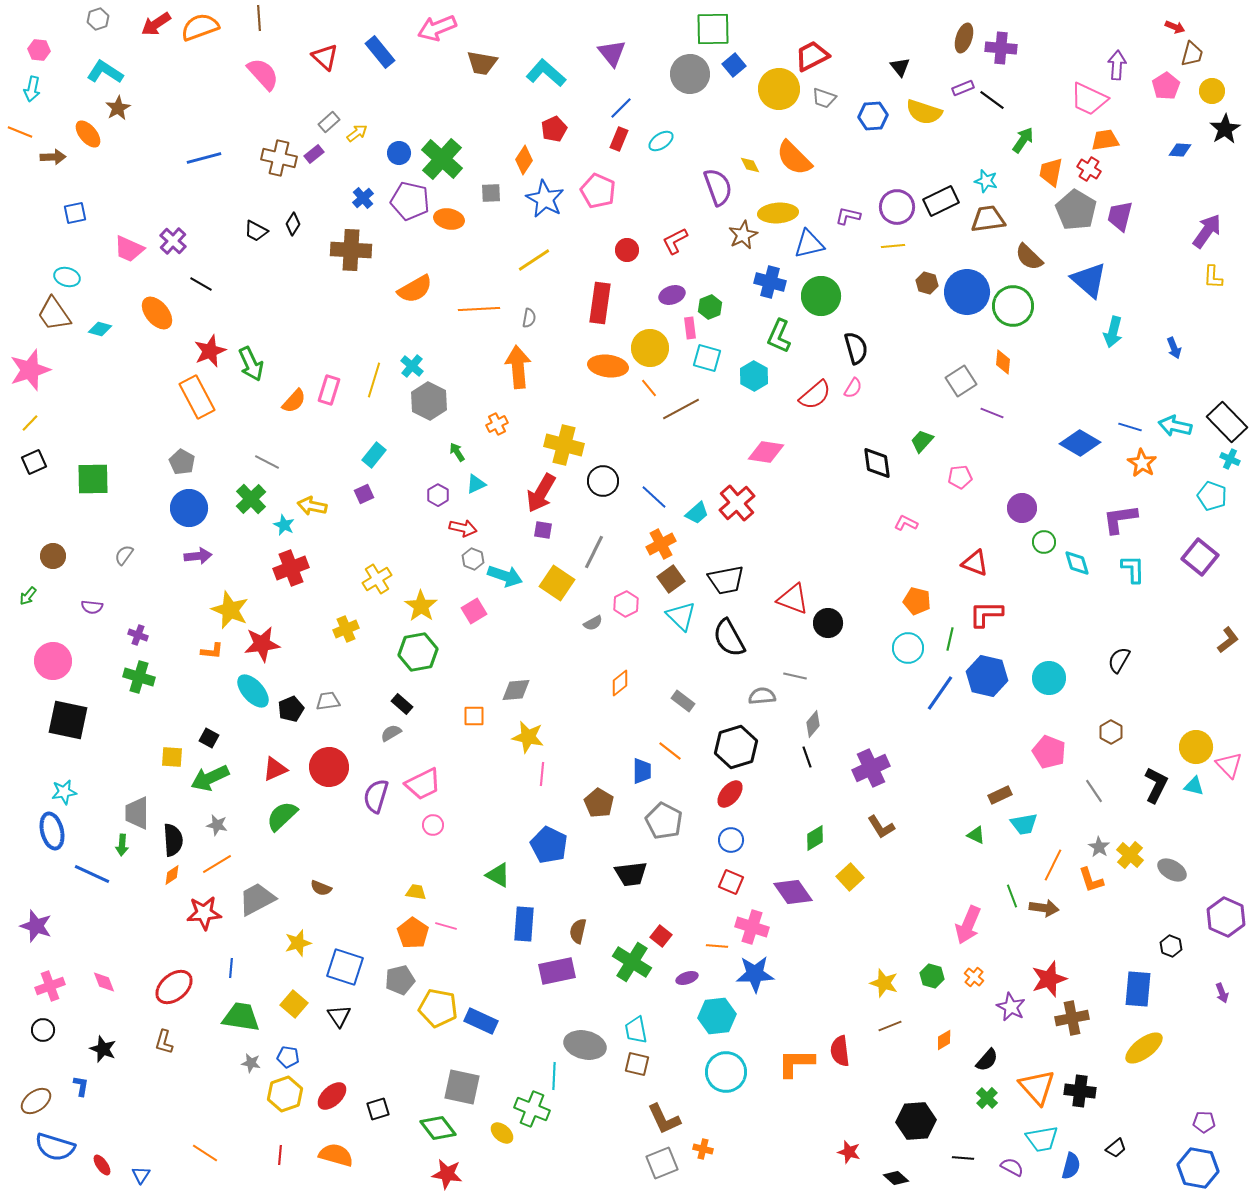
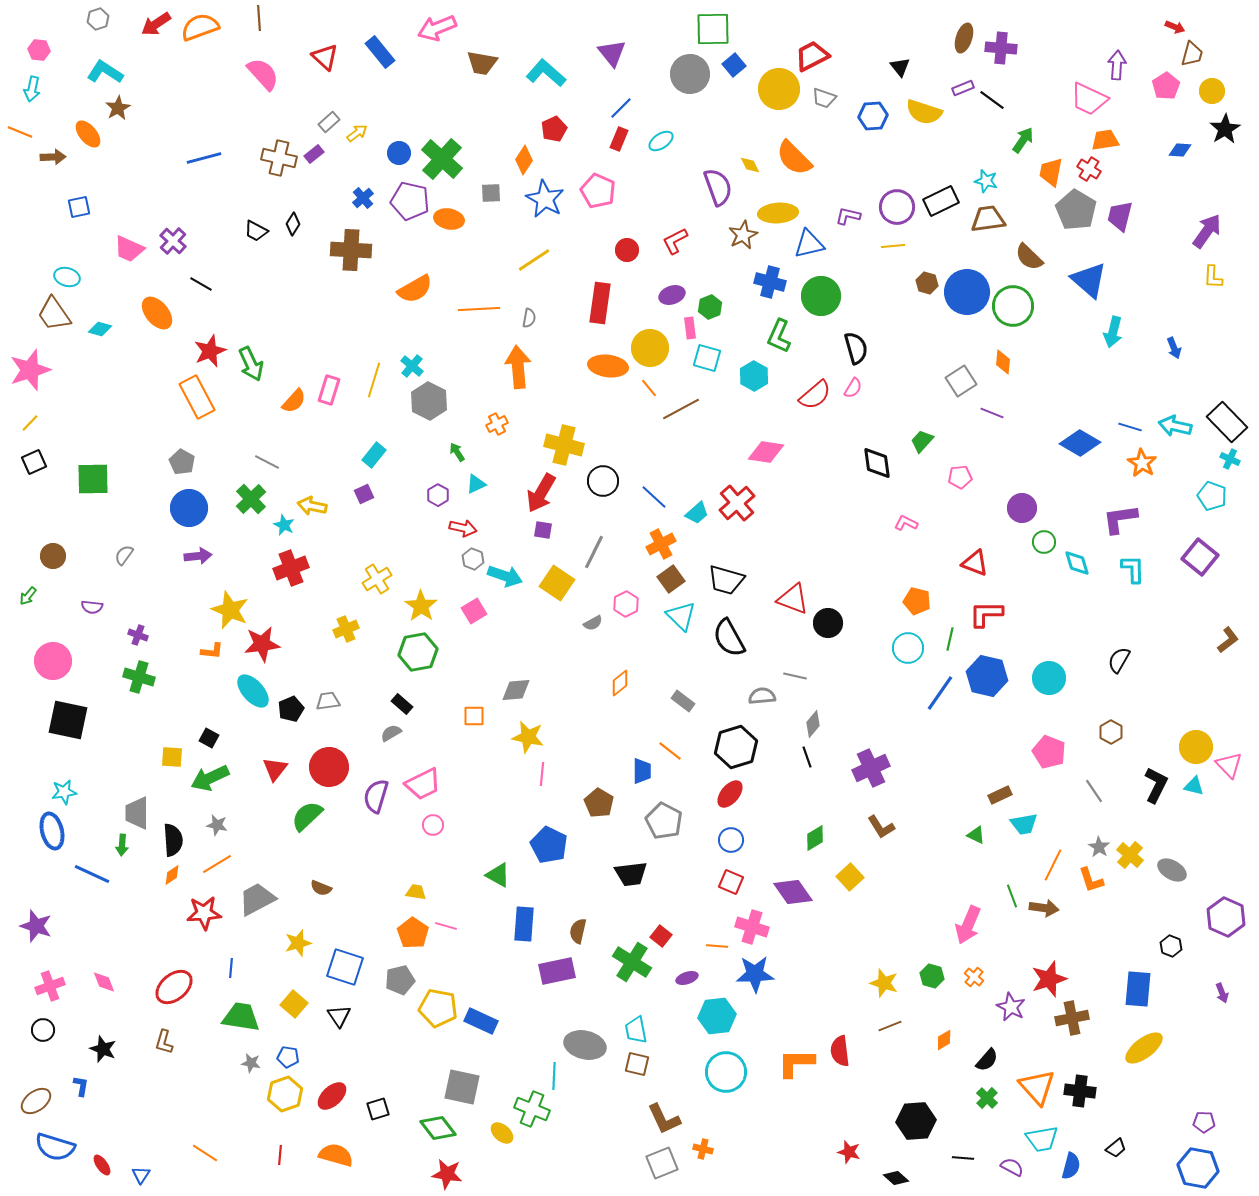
blue square at (75, 213): moved 4 px right, 6 px up
black trapezoid at (726, 580): rotated 27 degrees clockwise
red triangle at (275, 769): rotated 28 degrees counterclockwise
green semicircle at (282, 816): moved 25 px right
